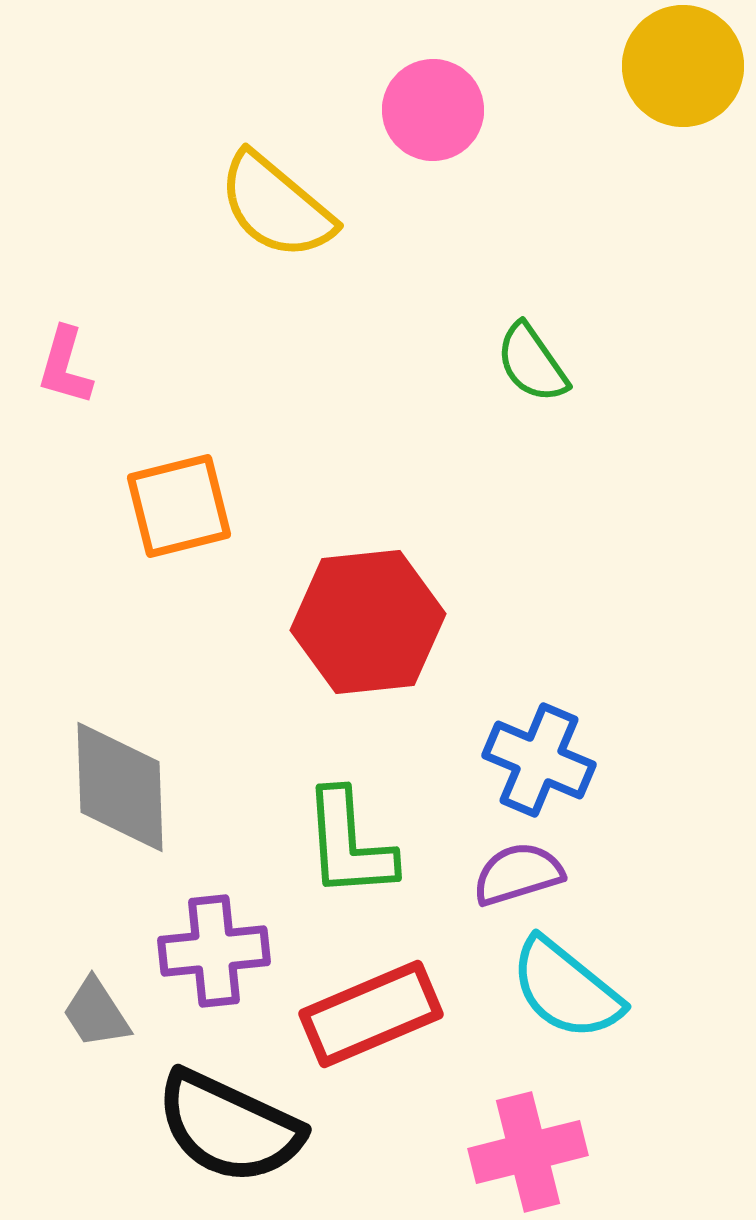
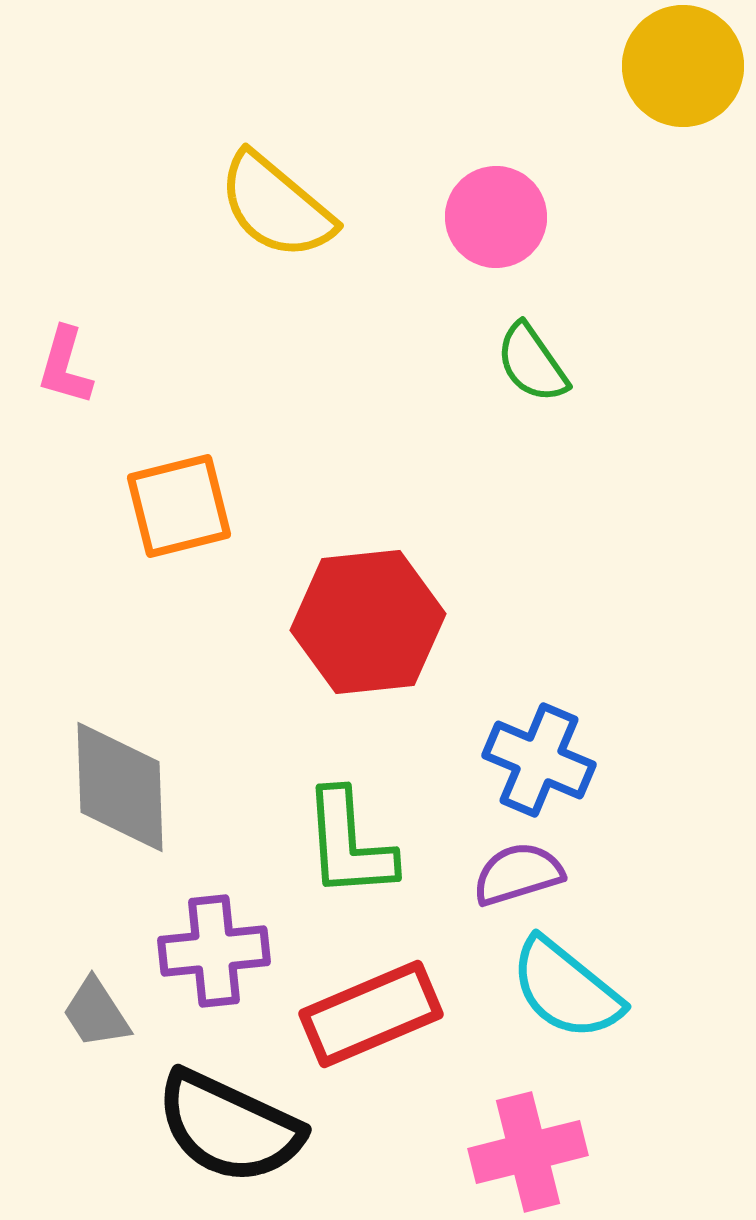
pink circle: moved 63 px right, 107 px down
